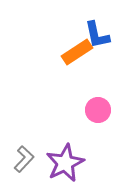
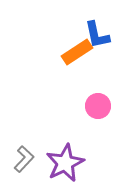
pink circle: moved 4 px up
